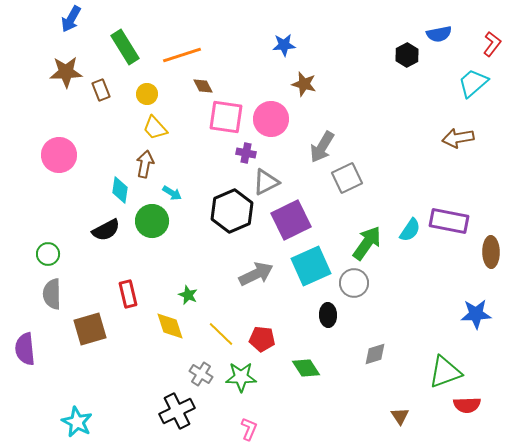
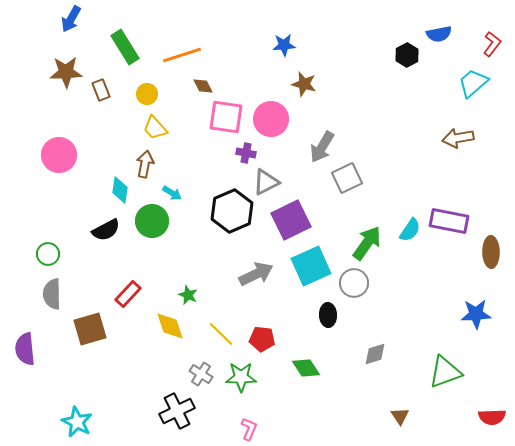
red rectangle at (128, 294): rotated 56 degrees clockwise
red semicircle at (467, 405): moved 25 px right, 12 px down
